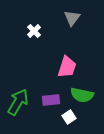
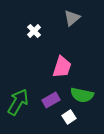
gray triangle: rotated 12 degrees clockwise
pink trapezoid: moved 5 px left
purple rectangle: rotated 24 degrees counterclockwise
